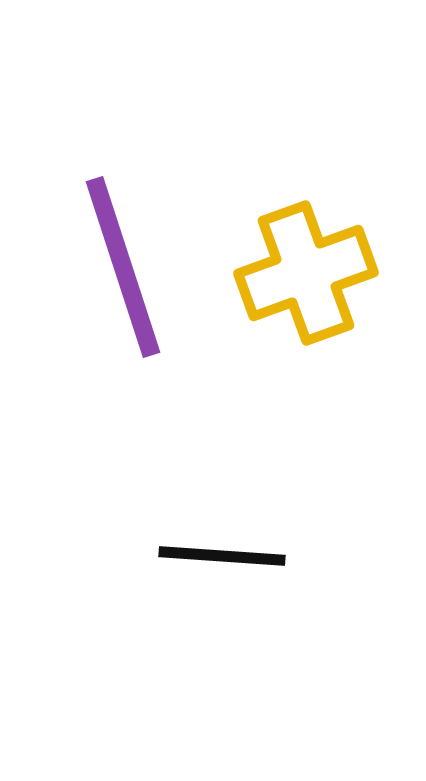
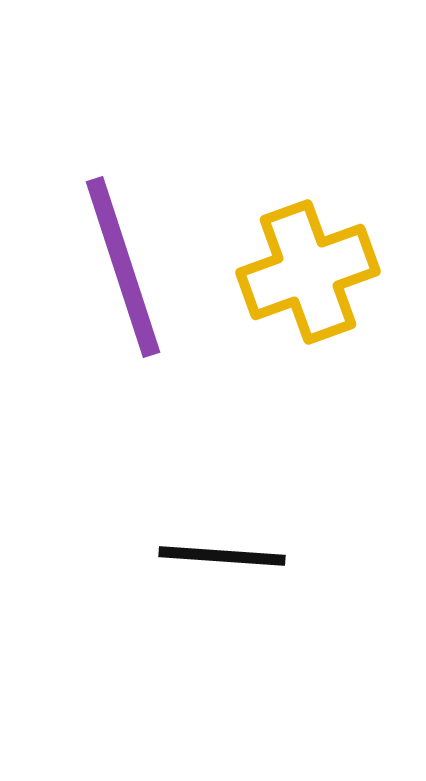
yellow cross: moved 2 px right, 1 px up
